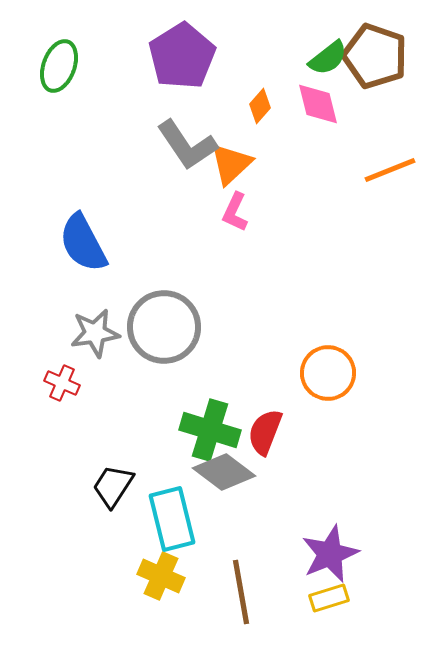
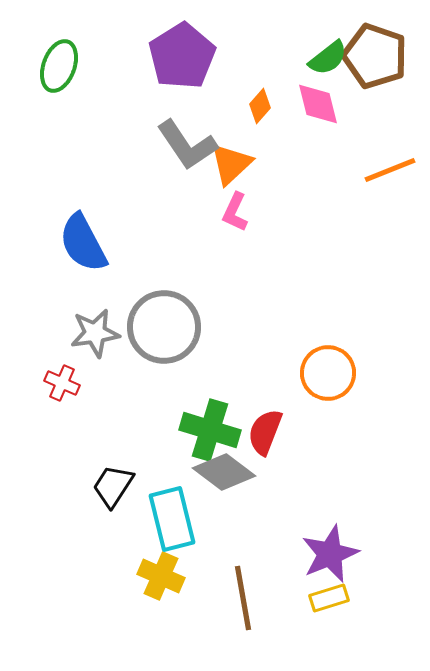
brown line: moved 2 px right, 6 px down
